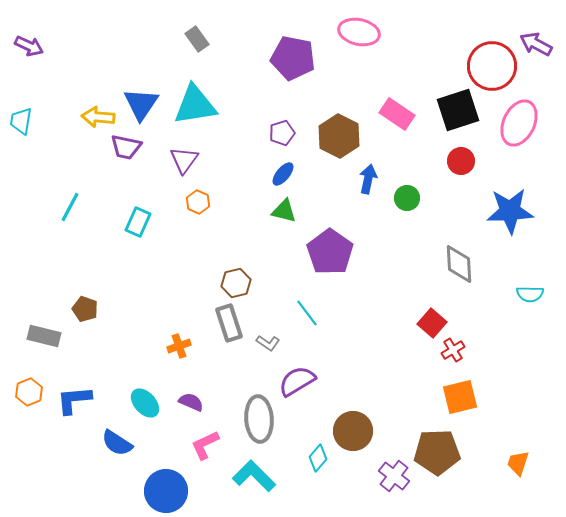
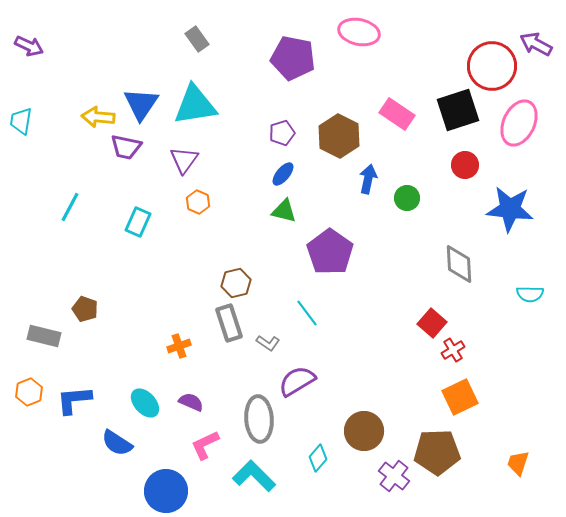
red circle at (461, 161): moved 4 px right, 4 px down
blue star at (510, 211): moved 2 px up; rotated 9 degrees clockwise
orange square at (460, 397): rotated 12 degrees counterclockwise
brown circle at (353, 431): moved 11 px right
